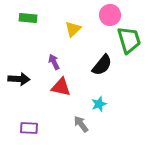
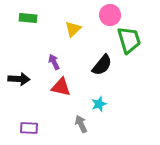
gray arrow: rotated 12 degrees clockwise
